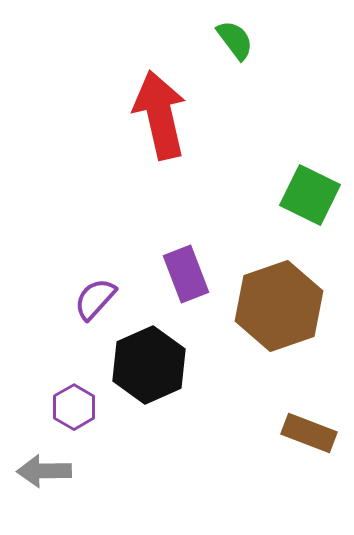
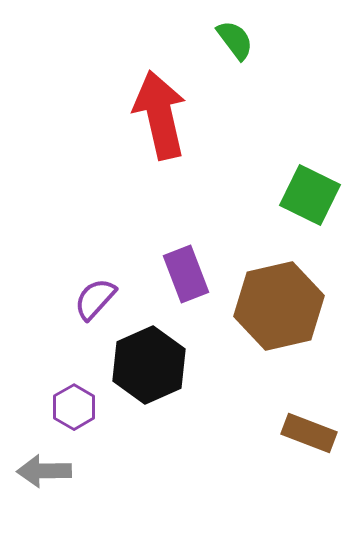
brown hexagon: rotated 6 degrees clockwise
